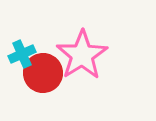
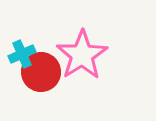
red circle: moved 2 px left, 1 px up
